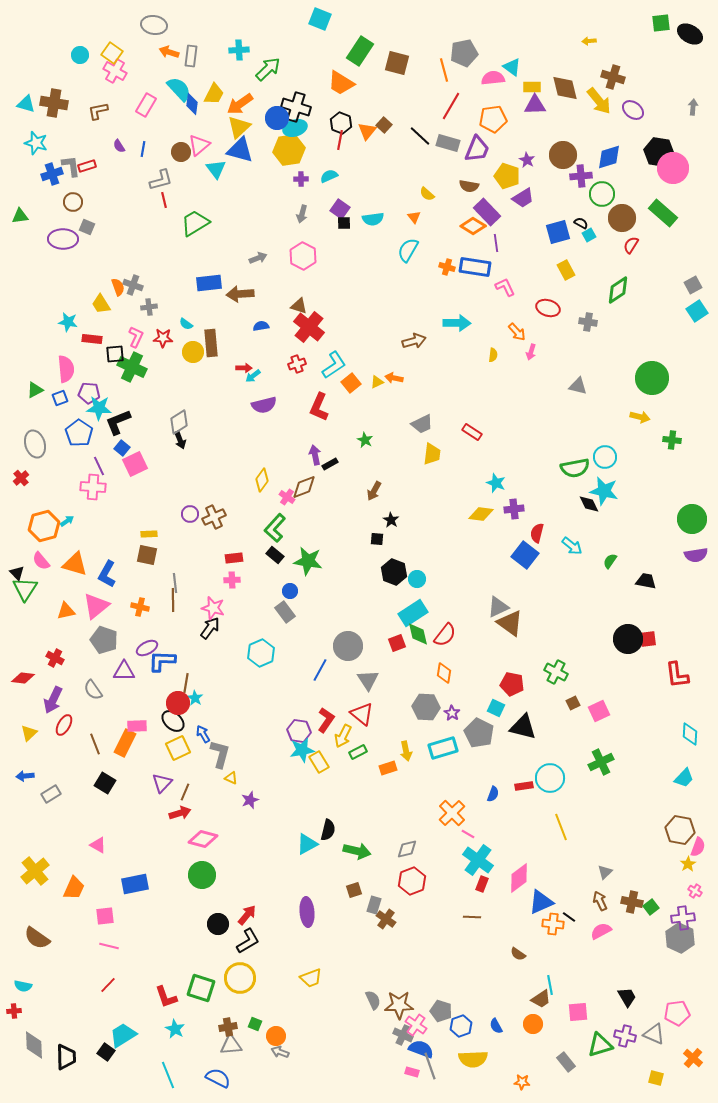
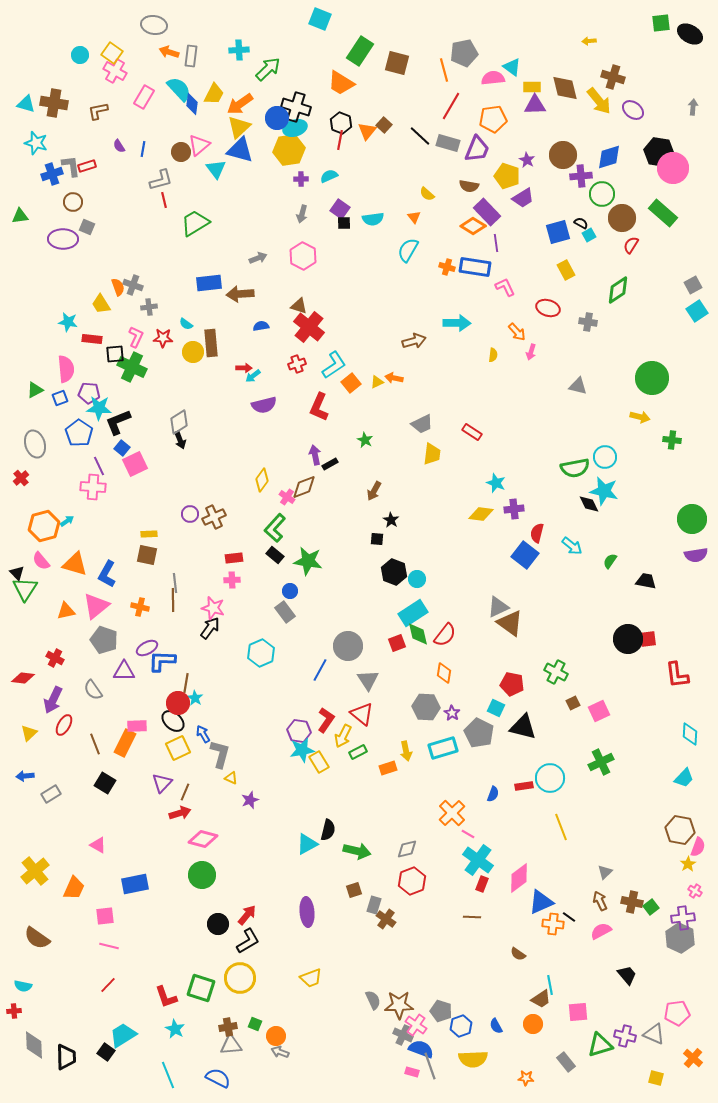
pink rectangle at (146, 105): moved 2 px left, 8 px up
black trapezoid at (627, 997): moved 22 px up; rotated 10 degrees counterclockwise
orange star at (522, 1082): moved 4 px right, 4 px up
